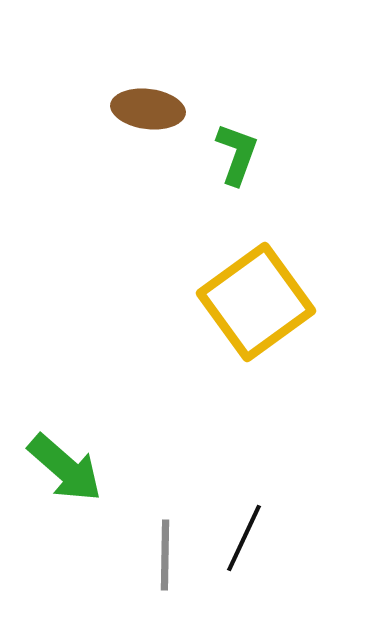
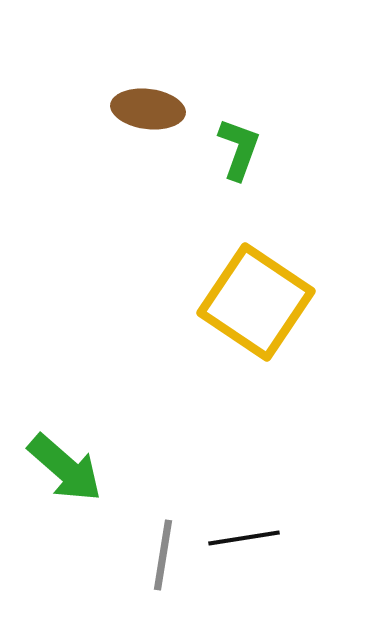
green L-shape: moved 2 px right, 5 px up
yellow square: rotated 20 degrees counterclockwise
black line: rotated 56 degrees clockwise
gray line: moved 2 px left; rotated 8 degrees clockwise
